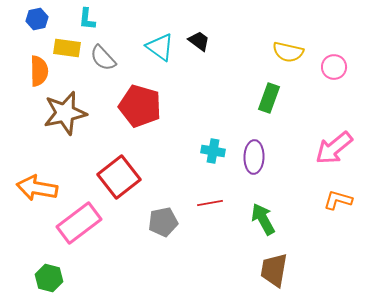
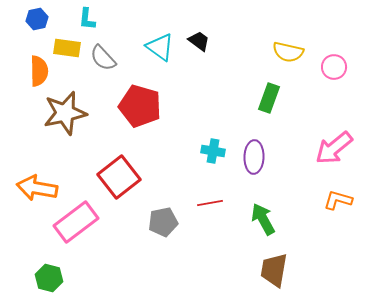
pink rectangle: moved 3 px left, 1 px up
